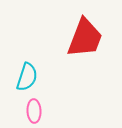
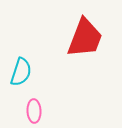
cyan semicircle: moved 6 px left, 5 px up
